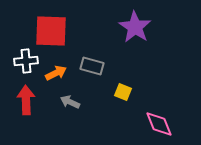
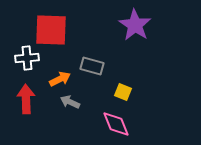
purple star: moved 2 px up
red square: moved 1 px up
white cross: moved 1 px right, 3 px up
orange arrow: moved 4 px right, 6 px down
red arrow: moved 1 px up
pink diamond: moved 43 px left
